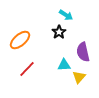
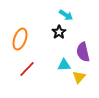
orange ellipse: moved 1 px up; rotated 30 degrees counterclockwise
